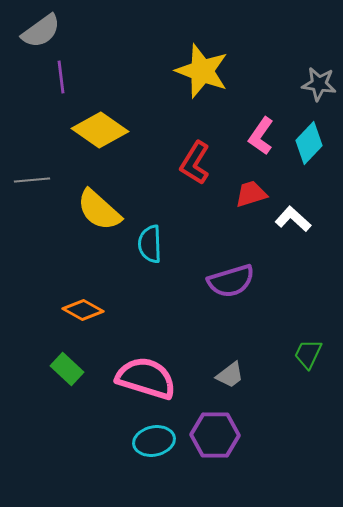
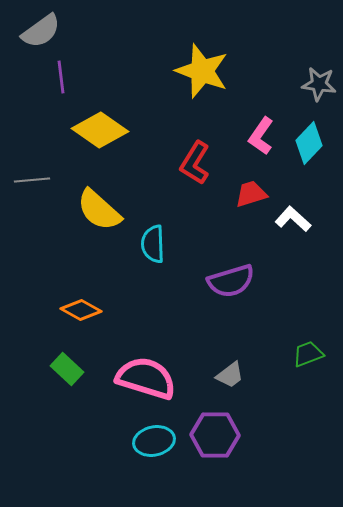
cyan semicircle: moved 3 px right
orange diamond: moved 2 px left
green trapezoid: rotated 44 degrees clockwise
